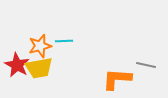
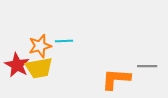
gray line: moved 1 px right, 1 px down; rotated 12 degrees counterclockwise
orange L-shape: moved 1 px left
